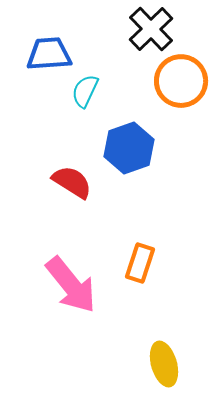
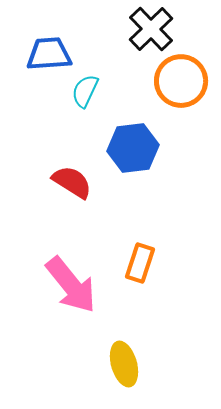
blue hexagon: moved 4 px right; rotated 12 degrees clockwise
yellow ellipse: moved 40 px left
